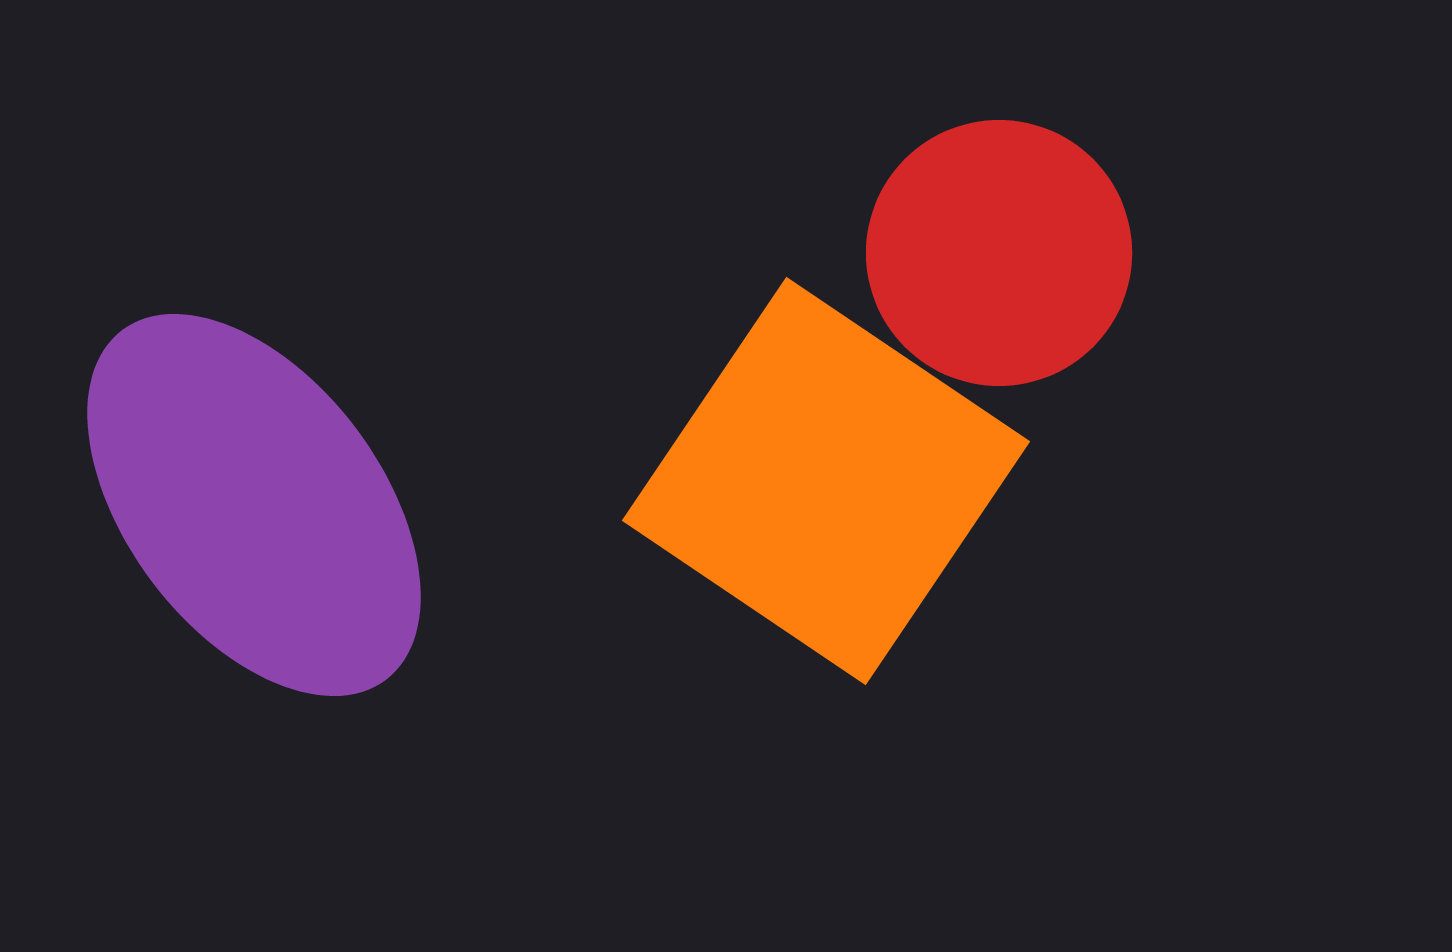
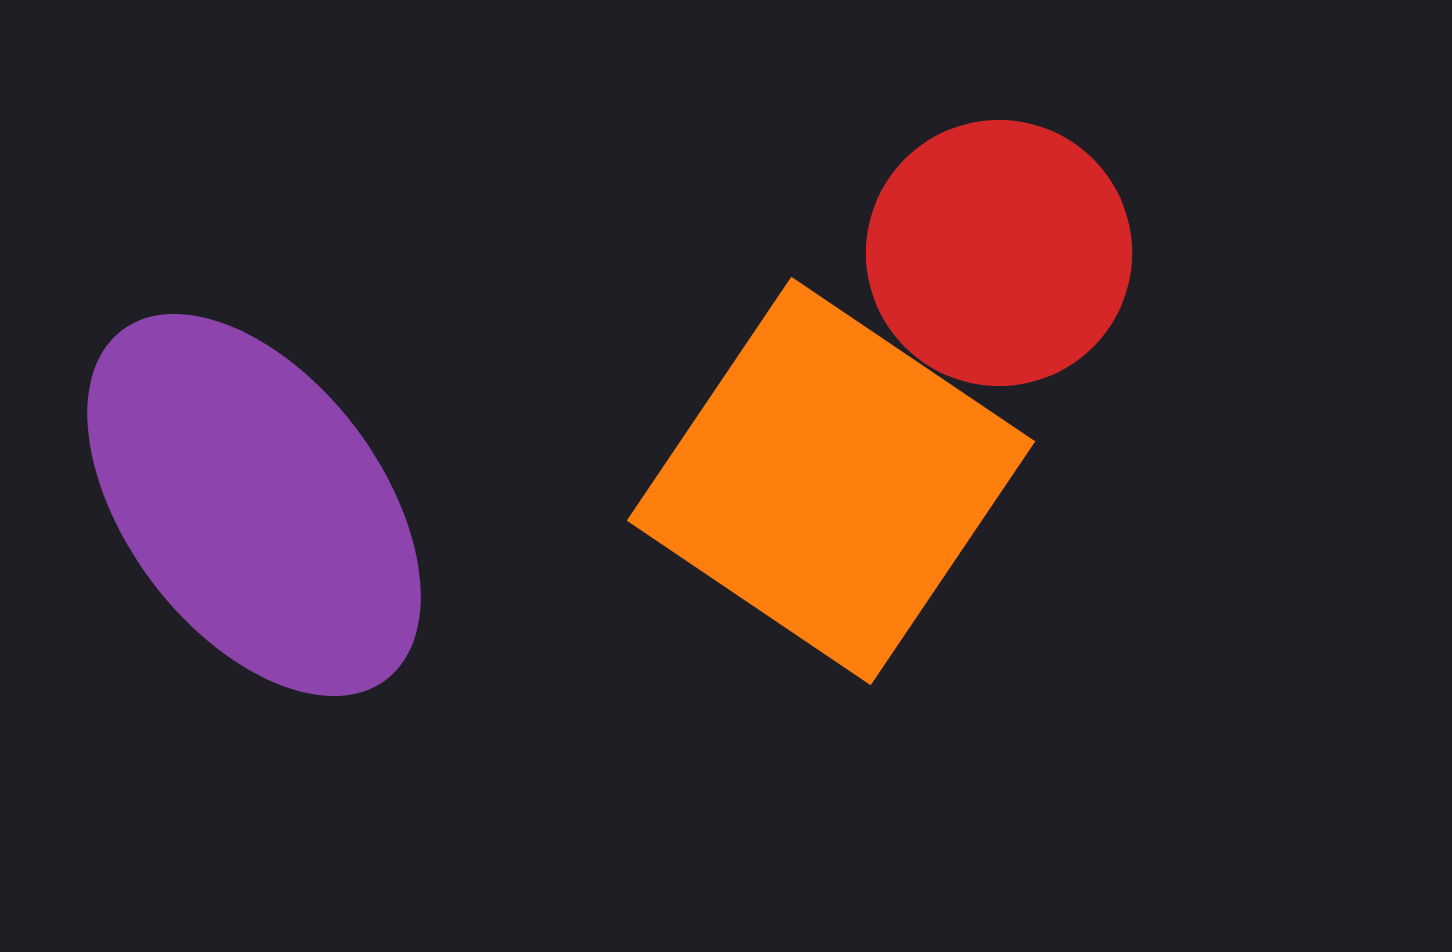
orange square: moved 5 px right
